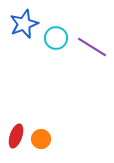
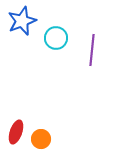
blue star: moved 2 px left, 3 px up
purple line: moved 3 px down; rotated 64 degrees clockwise
red ellipse: moved 4 px up
